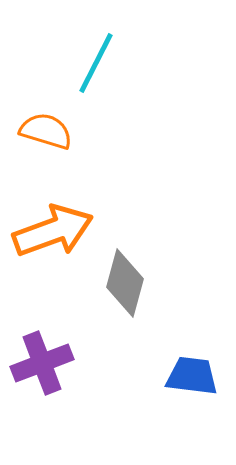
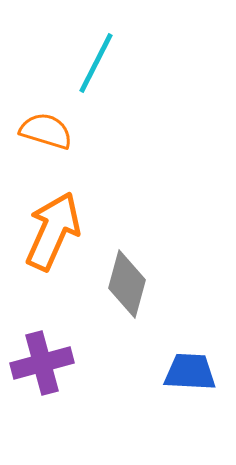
orange arrow: rotated 46 degrees counterclockwise
gray diamond: moved 2 px right, 1 px down
purple cross: rotated 6 degrees clockwise
blue trapezoid: moved 2 px left, 4 px up; rotated 4 degrees counterclockwise
